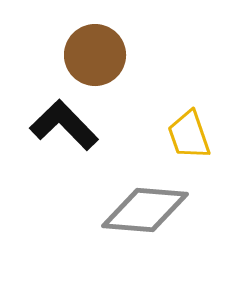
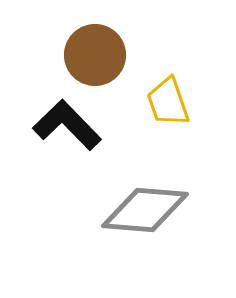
black L-shape: moved 3 px right
yellow trapezoid: moved 21 px left, 33 px up
